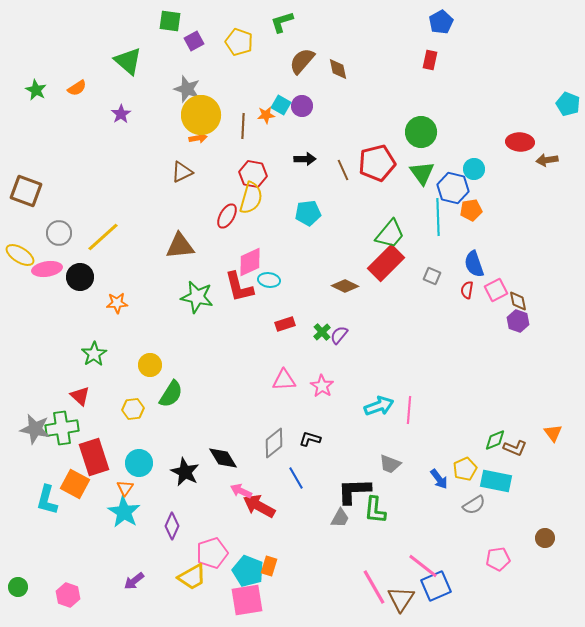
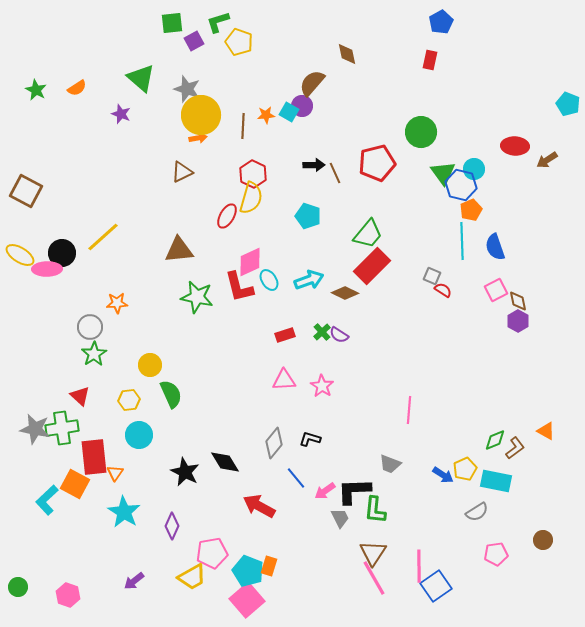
green square at (170, 21): moved 2 px right, 2 px down; rotated 15 degrees counterclockwise
green L-shape at (282, 22): moved 64 px left
green triangle at (128, 61): moved 13 px right, 17 px down
brown semicircle at (302, 61): moved 10 px right, 22 px down
brown diamond at (338, 69): moved 9 px right, 15 px up
cyan square at (281, 105): moved 8 px right, 7 px down
purple star at (121, 114): rotated 18 degrees counterclockwise
red ellipse at (520, 142): moved 5 px left, 4 px down
black arrow at (305, 159): moved 9 px right, 6 px down
brown arrow at (547, 160): rotated 25 degrees counterclockwise
brown line at (343, 170): moved 8 px left, 3 px down
green triangle at (422, 173): moved 21 px right
red hexagon at (253, 174): rotated 16 degrees clockwise
blue hexagon at (453, 188): moved 8 px right, 3 px up
brown square at (26, 191): rotated 8 degrees clockwise
orange pentagon at (471, 210): rotated 15 degrees counterclockwise
cyan pentagon at (308, 213): moved 3 px down; rotated 25 degrees clockwise
cyan line at (438, 217): moved 24 px right, 24 px down
gray circle at (59, 233): moved 31 px right, 94 px down
green trapezoid at (390, 234): moved 22 px left
brown triangle at (180, 246): moved 1 px left, 4 px down
red rectangle at (386, 263): moved 14 px left, 3 px down
blue semicircle at (474, 264): moved 21 px right, 17 px up
pink ellipse at (47, 269): rotated 8 degrees clockwise
black circle at (80, 277): moved 18 px left, 24 px up
cyan ellipse at (269, 280): rotated 50 degrees clockwise
brown diamond at (345, 286): moved 7 px down
red semicircle at (467, 290): moved 24 px left; rotated 114 degrees clockwise
purple hexagon at (518, 321): rotated 10 degrees clockwise
red rectangle at (285, 324): moved 11 px down
purple semicircle at (339, 335): rotated 96 degrees counterclockwise
green semicircle at (171, 394): rotated 56 degrees counterclockwise
cyan arrow at (379, 406): moved 70 px left, 126 px up
yellow hexagon at (133, 409): moved 4 px left, 9 px up
orange triangle at (553, 433): moved 7 px left, 2 px up; rotated 24 degrees counterclockwise
gray diamond at (274, 443): rotated 12 degrees counterclockwise
brown L-shape at (515, 448): rotated 60 degrees counterclockwise
red rectangle at (94, 457): rotated 12 degrees clockwise
black diamond at (223, 458): moved 2 px right, 4 px down
cyan circle at (139, 463): moved 28 px up
blue line at (296, 478): rotated 10 degrees counterclockwise
blue arrow at (439, 479): moved 4 px right, 4 px up; rotated 20 degrees counterclockwise
orange triangle at (125, 488): moved 10 px left, 15 px up
pink arrow at (241, 491): moved 84 px right; rotated 60 degrees counterclockwise
cyan L-shape at (47, 500): rotated 32 degrees clockwise
gray semicircle at (474, 505): moved 3 px right, 7 px down
gray trapezoid at (340, 518): rotated 55 degrees counterclockwise
brown circle at (545, 538): moved 2 px left, 2 px down
pink pentagon at (212, 553): rotated 8 degrees clockwise
pink pentagon at (498, 559): moved 2 px left, 5 px up
pink line at (423, 566): moved 4 px left; rotated 52 degrees clockwise
blue square at (436, 586): rotated 12 degrees counterclockwise
pink line at (374, 587): moved 9 px up
brown triangle at (401, 599): moved 28 px left, 46 px up
pink square at (247, 600): rotated 32 degrees counterclockwise
